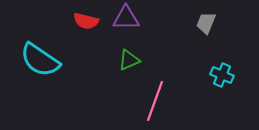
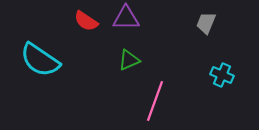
red semicircle: rotated 20 degrees clockwise
